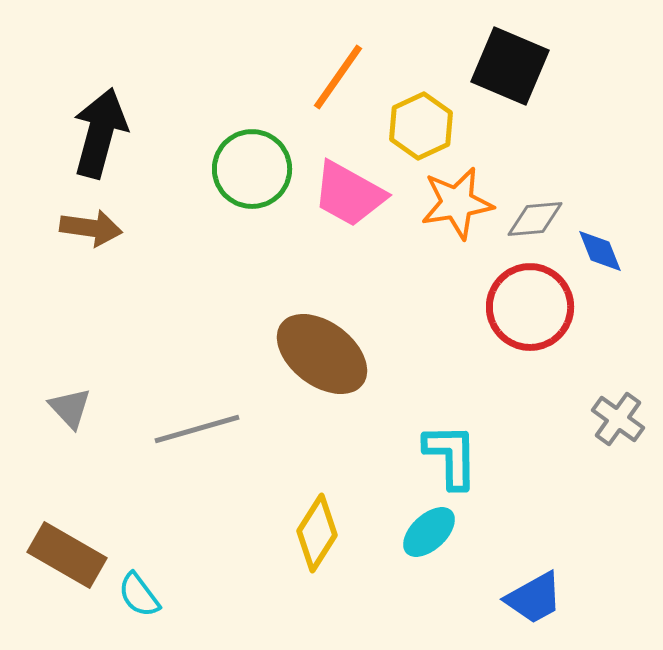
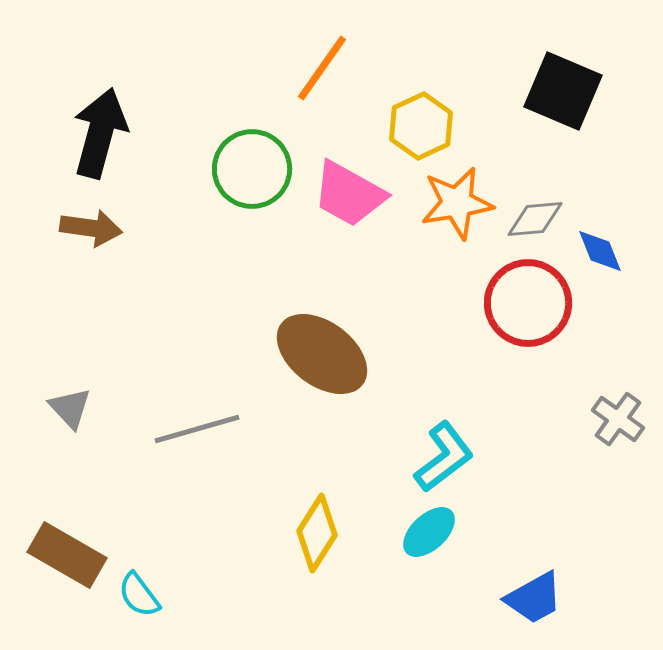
black square: moved 53 px right, 25 px down
orange line: moved 16 px left, 9 px up
red circle: moved 2 px left, 4 px up
cyan L-shape: moved 7 px left, 1 px down; rotated 54 degrees clockwise
